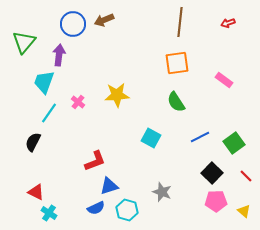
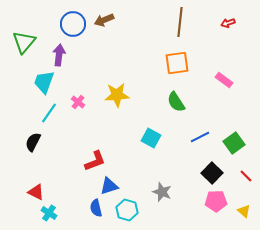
blue semicircle: rotated 102 degrees clockwise
